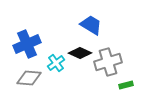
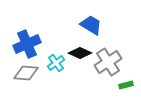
gray cross: rotated 16 degrees counterclockwise
gray diamond: moved 3 px left, 5 px up
